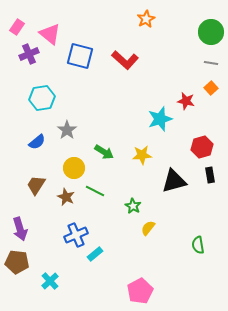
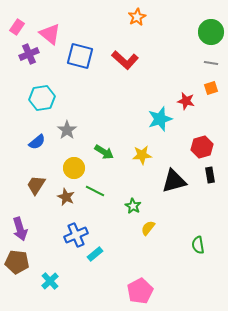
orange star: moved 9 px left, 2 px up
orange square: rotated 24 degrees clockwise
